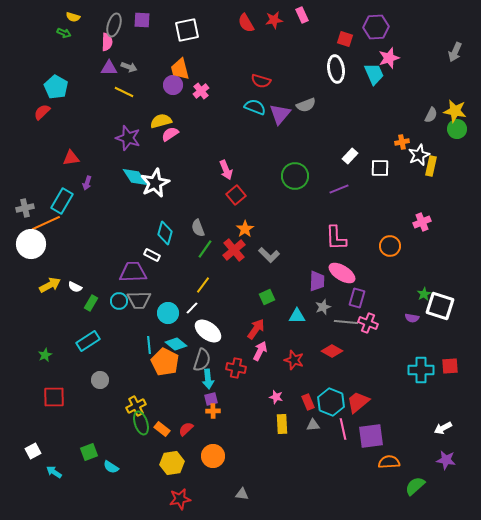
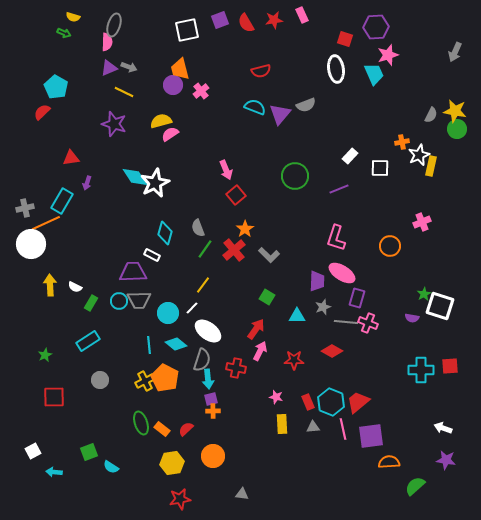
purple square at (142, 20): moved 78 px right; rotated 24 degrees counterclockwise
pink star at (389, 58): moved 1 px left, 3 px up
purple triangle at (109, 68): rotated 24 degrees counterclockwise
red semicircle at (261, 81): moved 10 px up; rotated 30 degrees counterclockwise
purple star at (128, 138): moved 14 px left, 14 px up
pink L-shape at (336, 238): rotated 20 degrees clockwise
yellow arrow at (50, 285): rotated 65 degrees counterclockwise
green square at (267, 297): rotated 35 degrees counterclockwise
red star at (294, 360): rotated 18 degrees counterclockwise
orange pentagon at (165, 362): moved 16 px down
yellow cross at (136, 406): moved 9 px right, 25 px up
gray triangle at (313, 425): moved 2 px down
white arrow at (443, 428): rotated 48 degrees clockwise
cyan arrow at (54, 472): rotated 28 degrees counterclockwise
